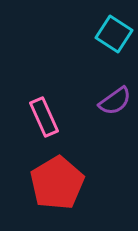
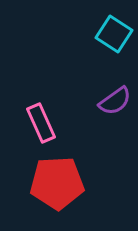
pink rectangle: moved 3 px left, 6 px down
red pentagon: rotated 28 degrees clockwise
